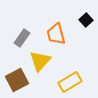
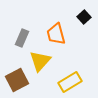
black square: moved 2 px left, 3 px up
gray rectangle: rotated 12 degrees counterclockwise
